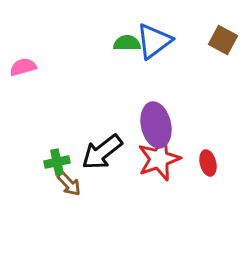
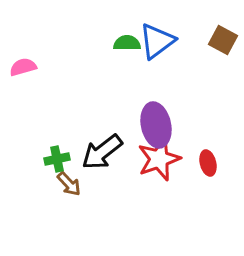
blue triangle: moved 3 px right
green cross: moved 3 px up
